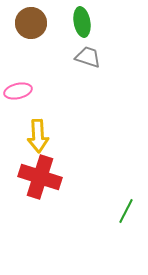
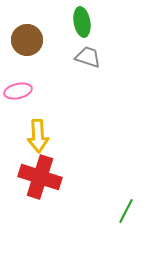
brown circle: moved 4 px left, 17 px down
